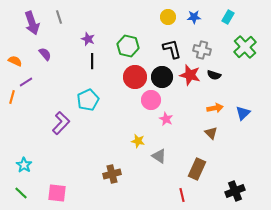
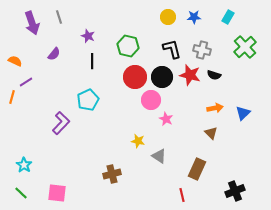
purple star: moved 3 px up
purple semicircle: moved 9 px right; rotated 80 degrees clockwise
